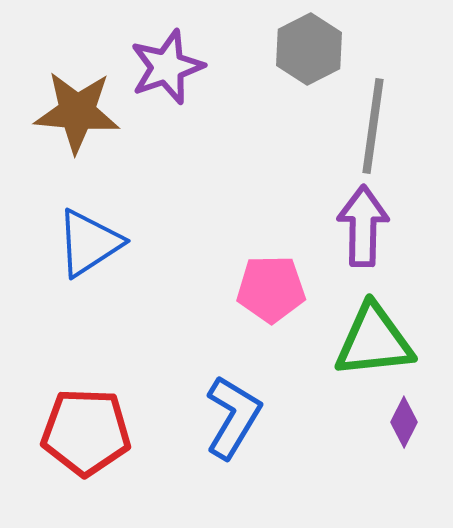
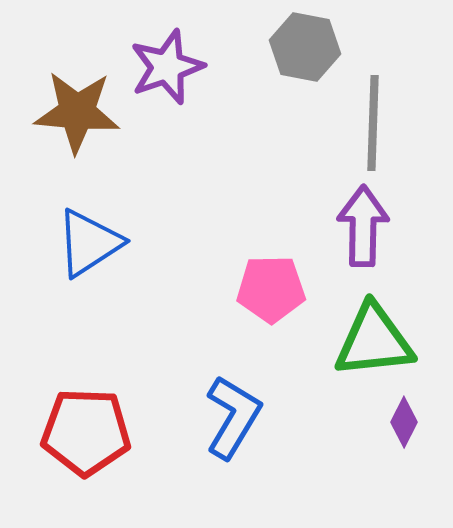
gray hexagon: moved 4 px left, 2 px up; rotated 22 degrees counterclockwise
gray line: moved 3 px up; rotated 6 degrees counterclockwise
